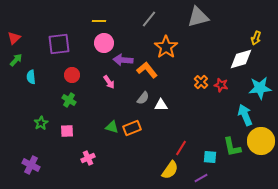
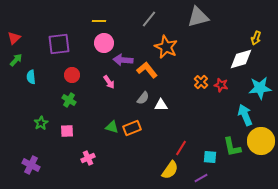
orange star: rotated 10 degrees counterclockwise
